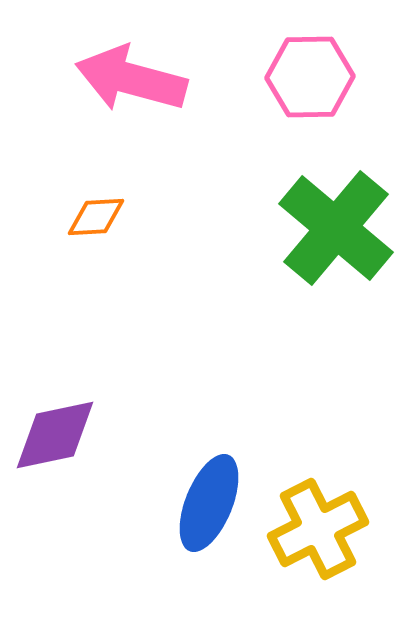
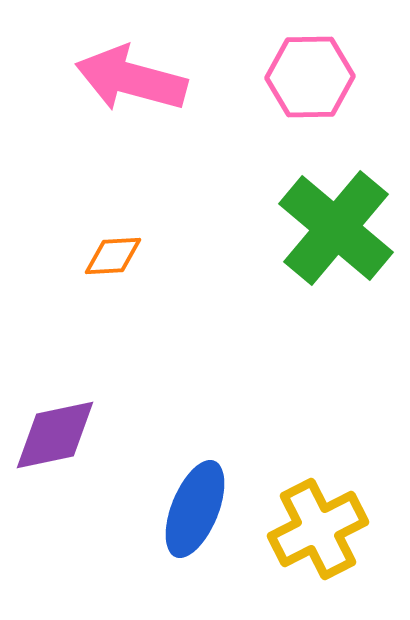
orange diamond: moved 17 px right, 39 px down
blue ellipse: moved 14 px left, 6 px down
